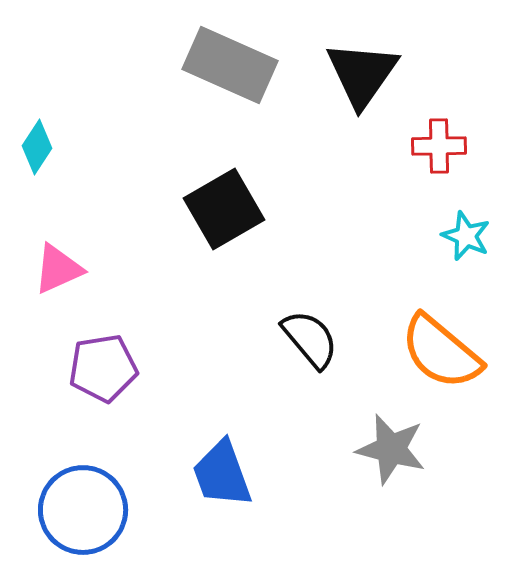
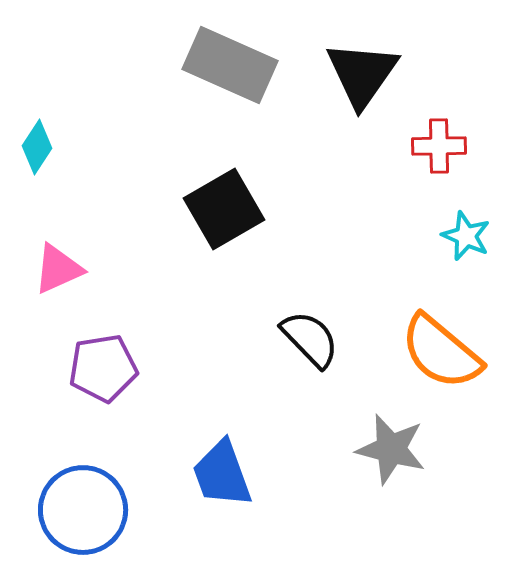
black semicircle: rotated 4 degrees counterclockwise
